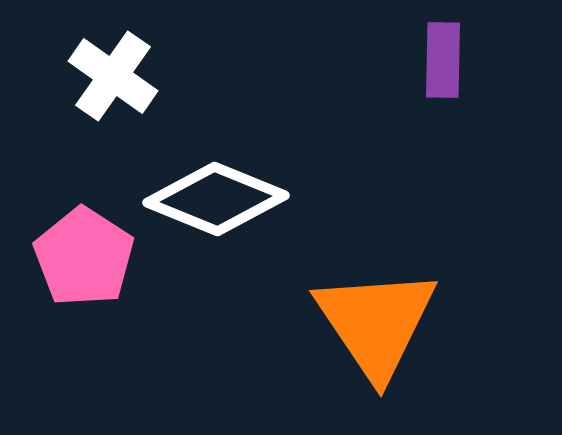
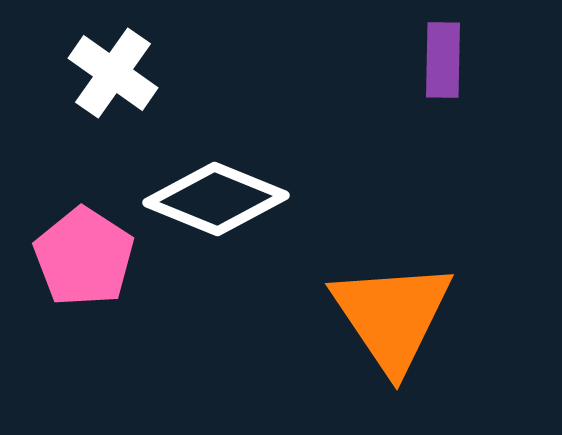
white cross: moved 3 px up
orange triangle: moved 16 px right, 7 px up
